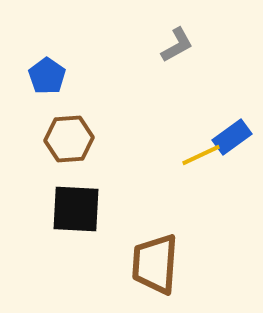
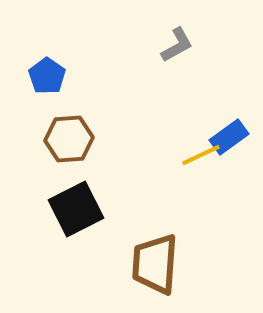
blue rectangle: moved 3 px left
black square: rotated 30 degrees counterclockwise
